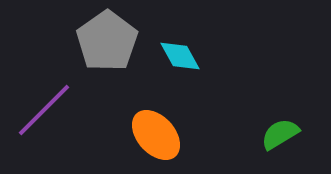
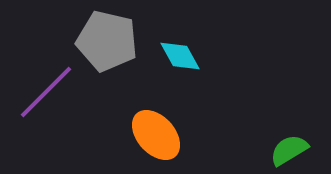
gray pentagon: rotated 24 degrees counterclockwise
purple line: moved 2 px right, 18 px up
green semicircle: moved 9 px right, 16 px down
